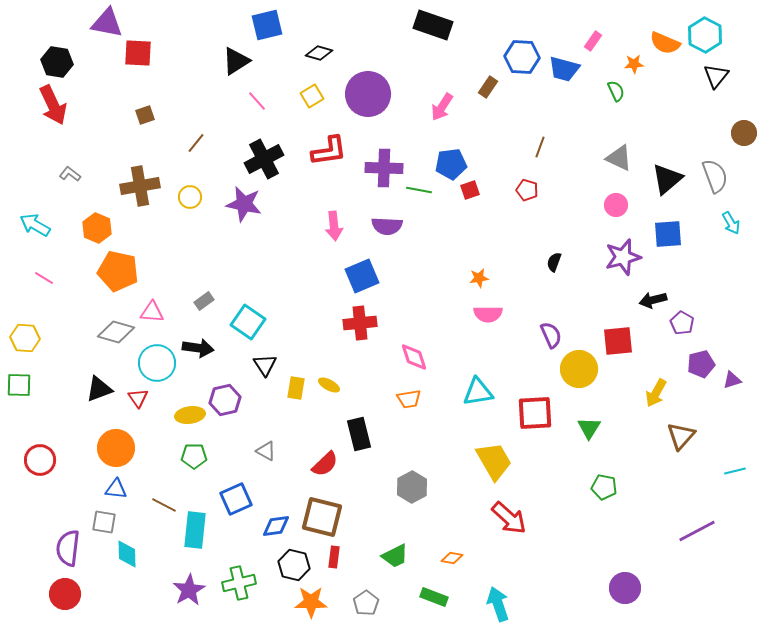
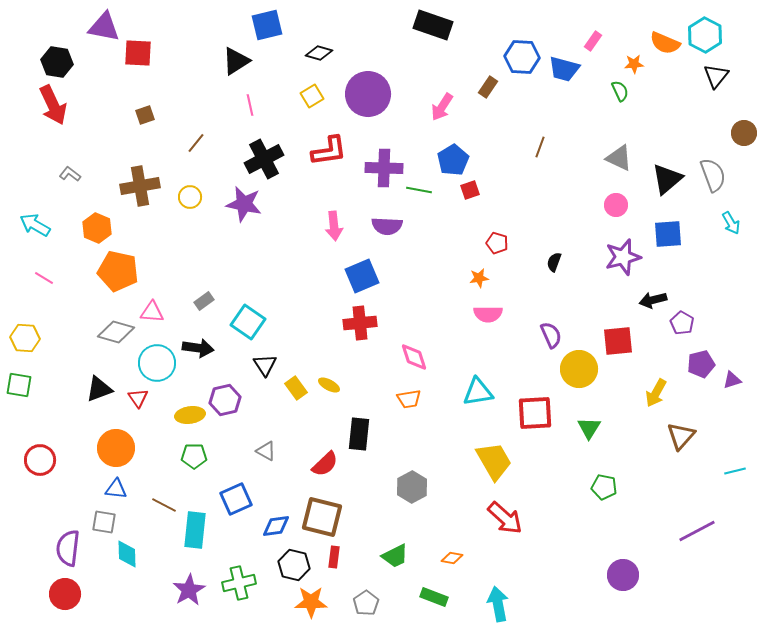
purple triangle at (107, 23): moved 3 px left, 4 px down
green semicircle at (616, 91): moved 4 px right
pink line at (257, 101): moved 7 px left, 4 px down; rotated 30 degrees clockwise
blue pentagon at (451, 164): moved 2 px right, 4 px up; rotated 24 degrees counterclockwise
gray semicircle at (715, 176): moved 2 px left, 1 px up
red pentagon at (527, 190): moved 30 px left, 53 px down
green square at (19, 385): rotated 8 degrees clockwise
yellow rectangle at (296, 388): rotated 45 degrees counterclockwise
black rectangle at (359, 434): rotated 20 degrees clockwise
red arrow at (509, 518): moved 4 px left
purple circle at (625, 588): moved 2 px left, 13 px up
cyan arrow at (498, 604): rotated 8 degrees clockwise
